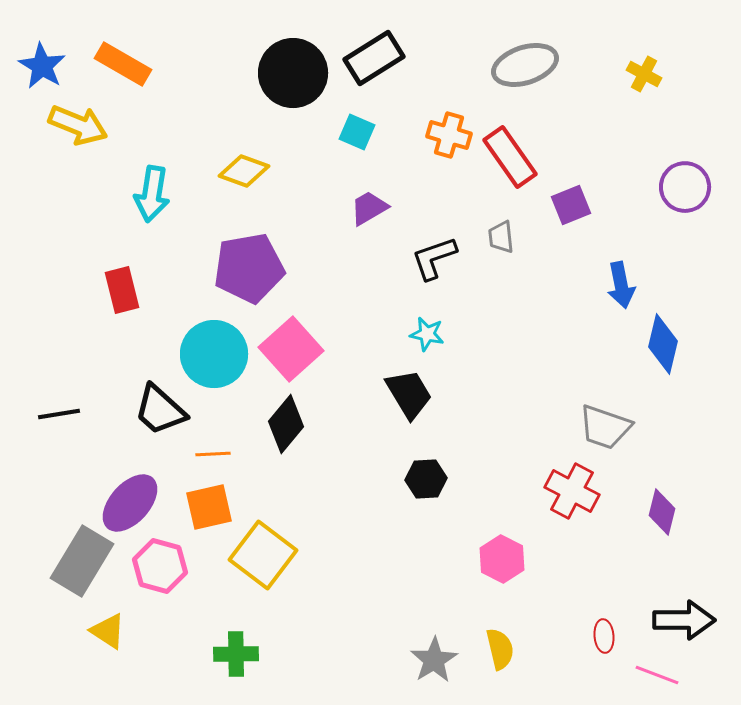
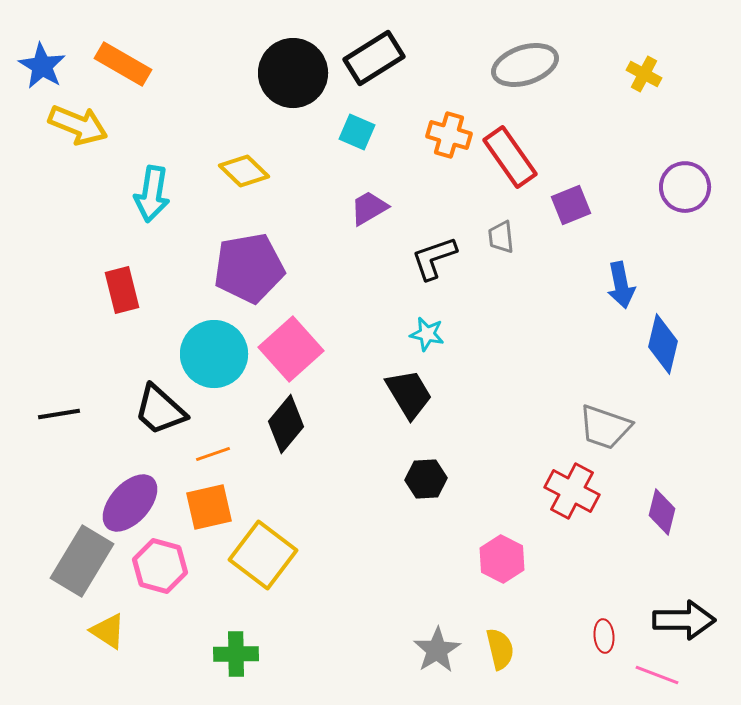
yellow diamond at (244, 171): rotated 24 degrees clockwise
orange line at (213, 454): rotated 16 degrees counterclockwise
gray star at (434, 660): moved 3 px right, 10 px up
